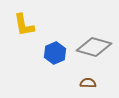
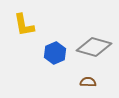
brown semicircle: moved 1 px up
